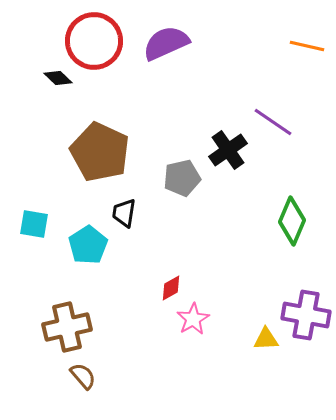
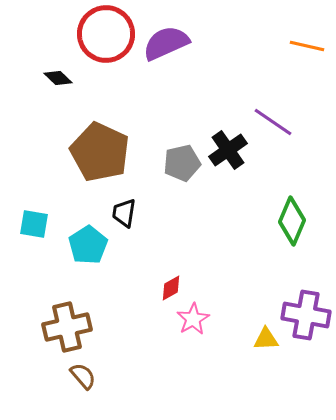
red circle: moved 12 px right, 7 px up
gray pentagon: moved 15 px up
